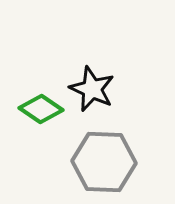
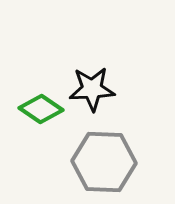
black star: rotated 27 degrees counterclockwise
